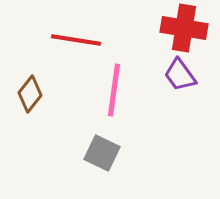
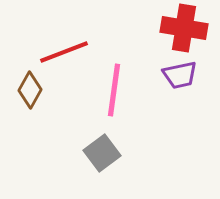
red line: moved 12 px left, 12 px down; rotated 30 degrees counterclockwise
purple trapezoid: rotated 66 degrees counterclockwise
brown diamond: moved 4 px up; rotated 9 degrees counterclockwise
gray square: rotated 27 degrees clockwise
